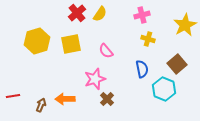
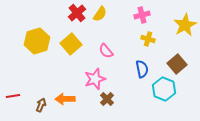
yellow square: rotated 30 degrees counterclockwise
